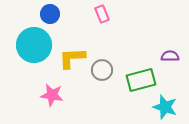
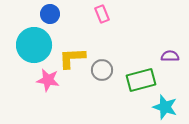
pink star: moved 4 px left, 15 px up
